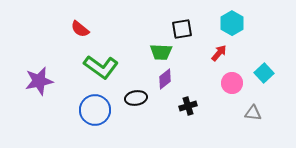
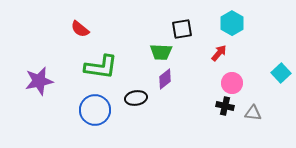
green L-shape: rotated 28 degrees counterclockwise
cyan square: moved 17 px right
black cross: moved 37 px right; rotated 30 degrees clockwise
